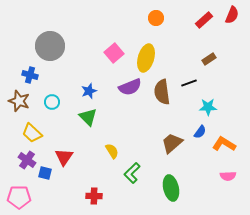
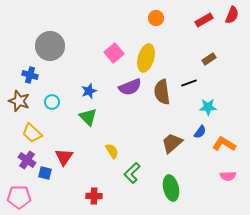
red rectangle: rotated 12 degrees clockwise
